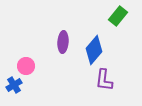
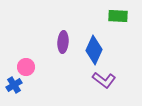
green rectangle: rotated 54 degrees clockwise
blue diamond: rotated 16 degrees counterclockwise
pink circle: moved 1 px down
purple L-shape: rotated 60 degrees counterclockwise
